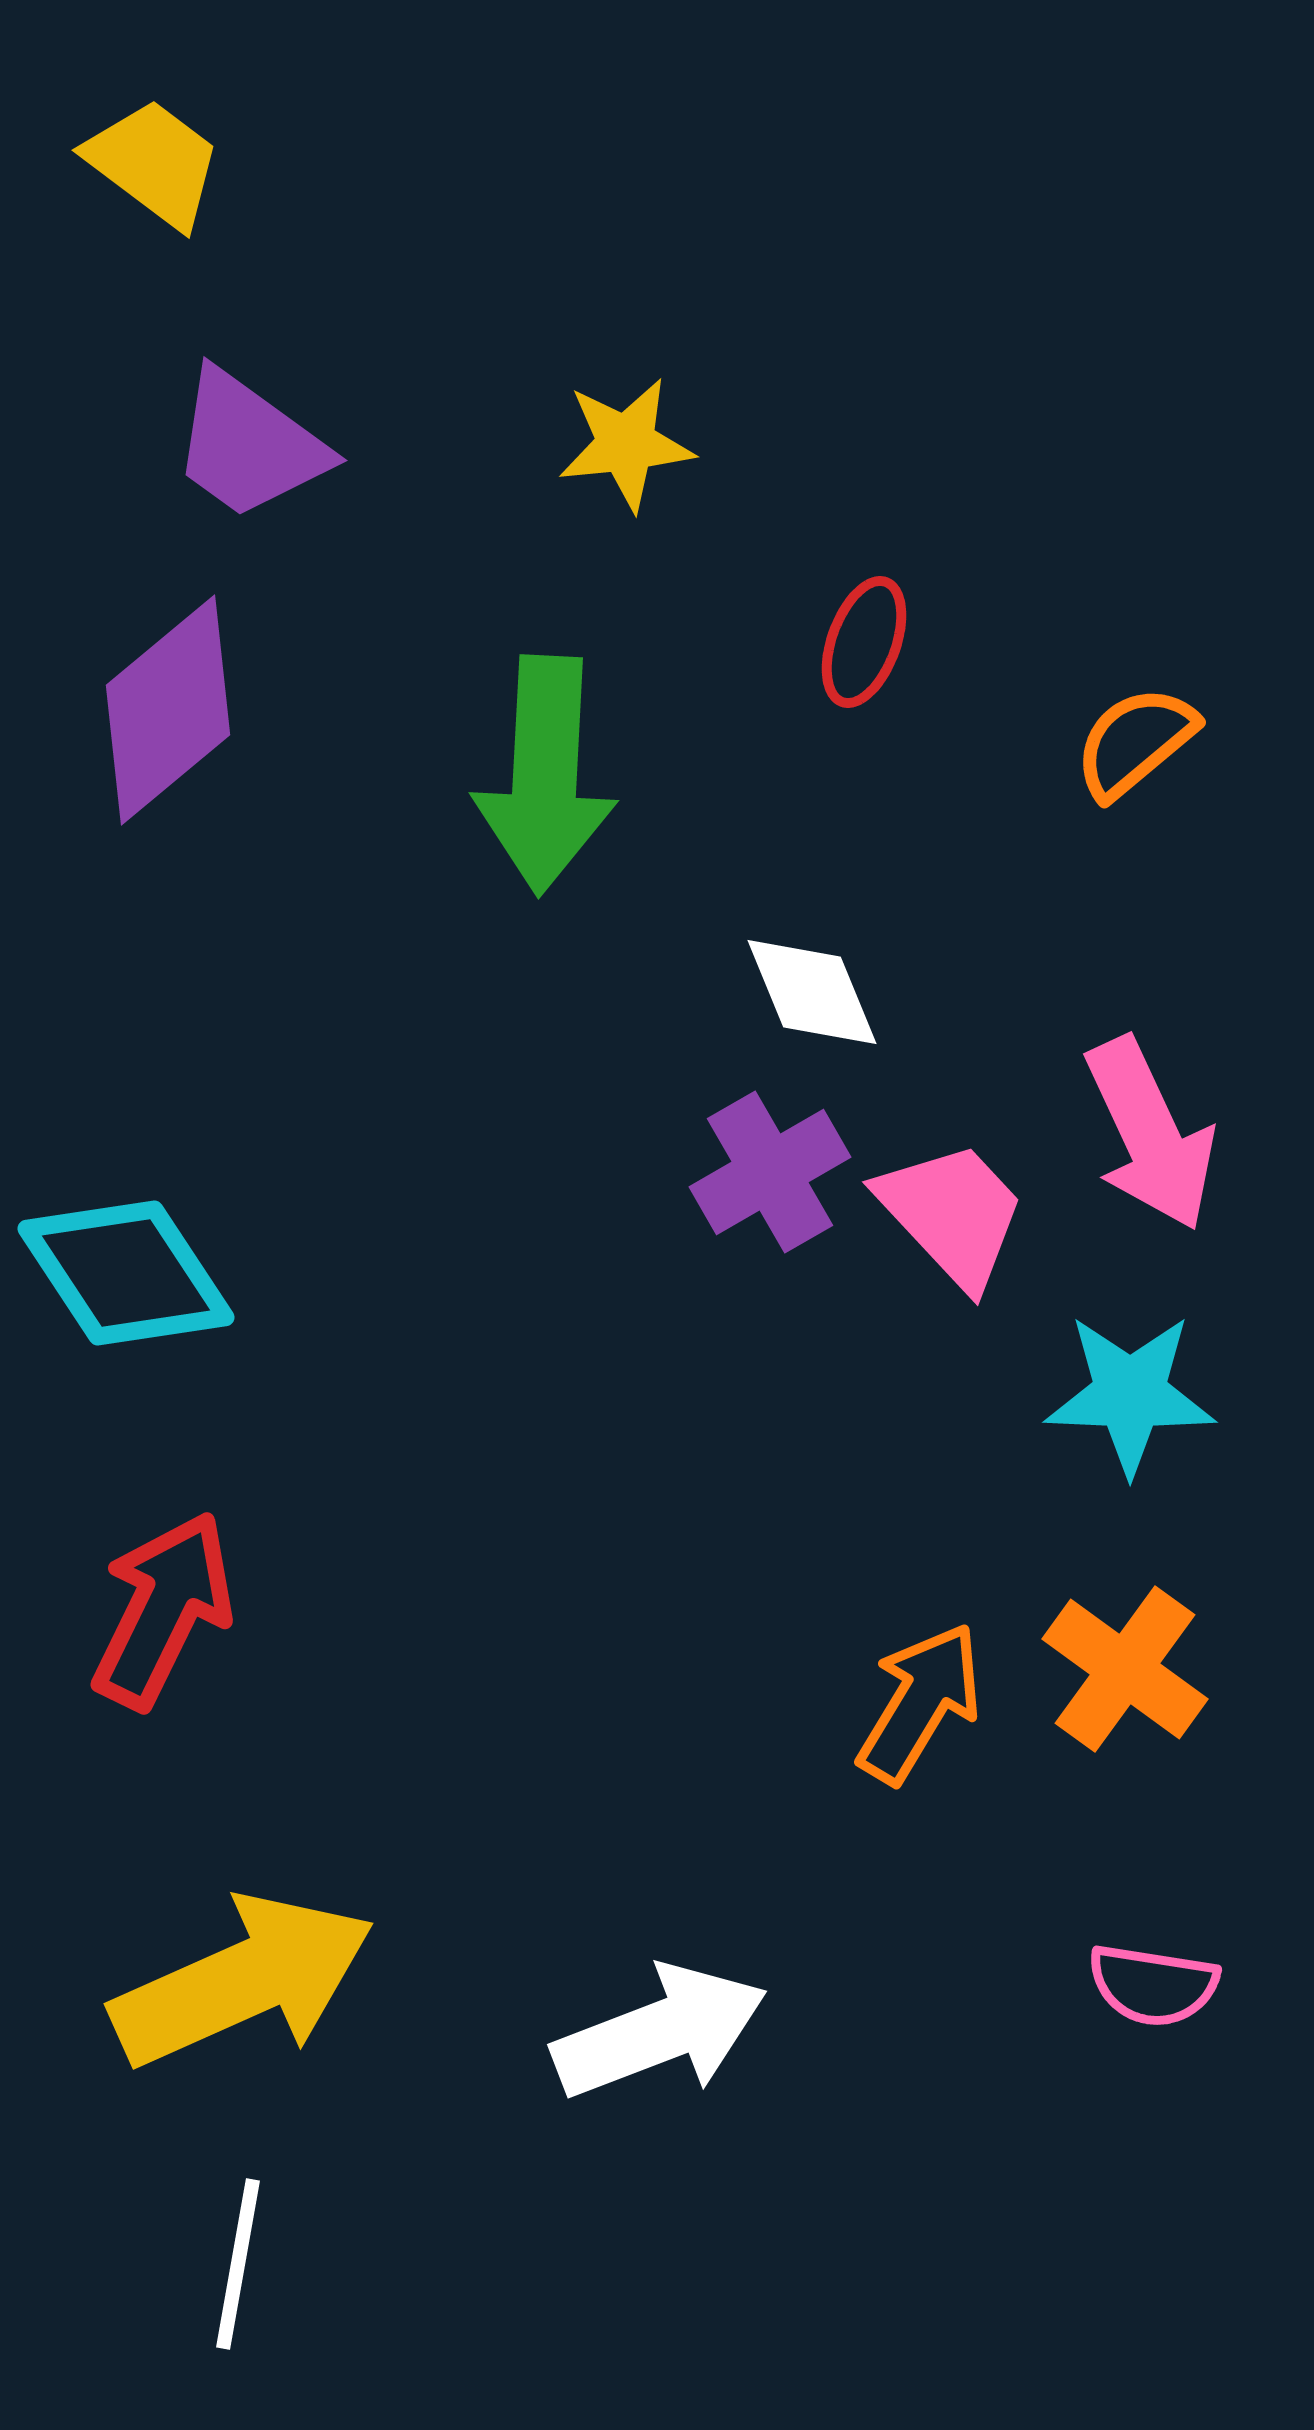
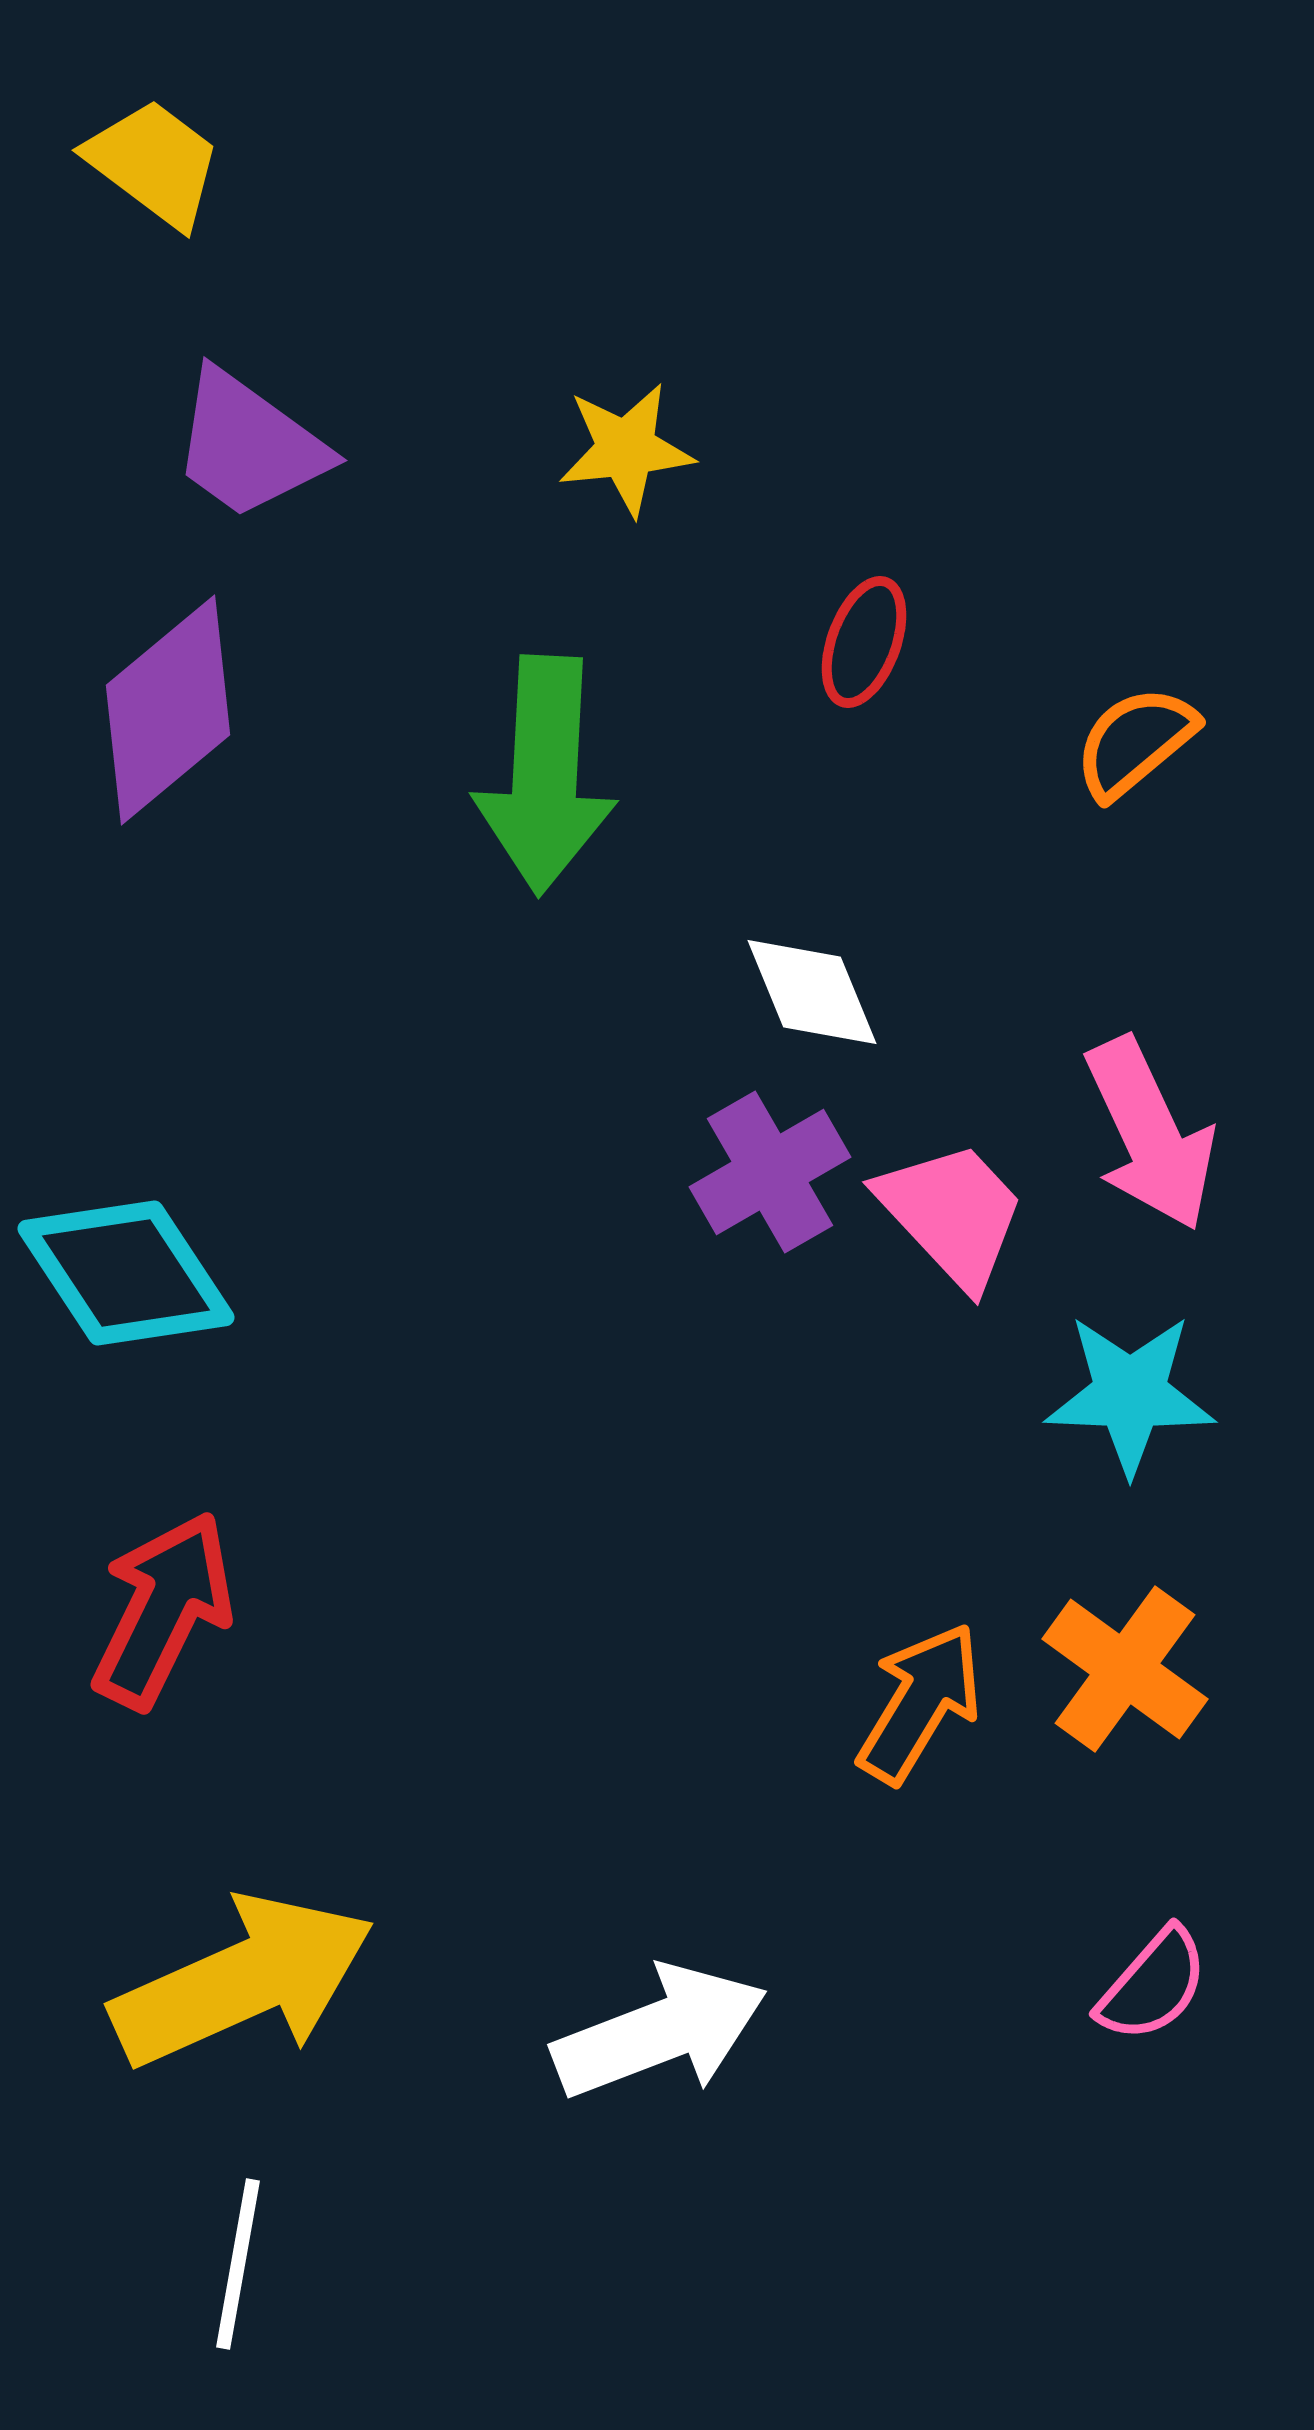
yellow star: moved 5 px down
pink semicircle: rotated 58 degrees counterclockwise
